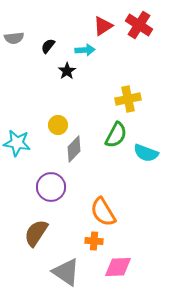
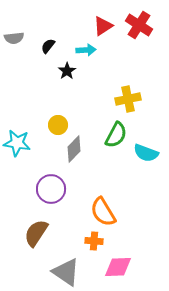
cyan arrow: moved 1 px right
purple circle: moved 2 px down
